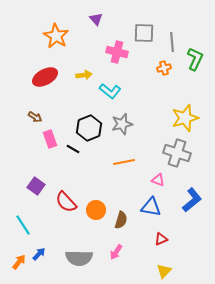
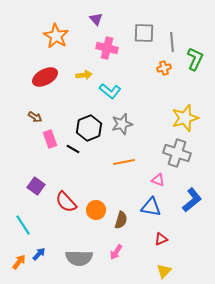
pink cross: moved 10 px left, 4 px up
